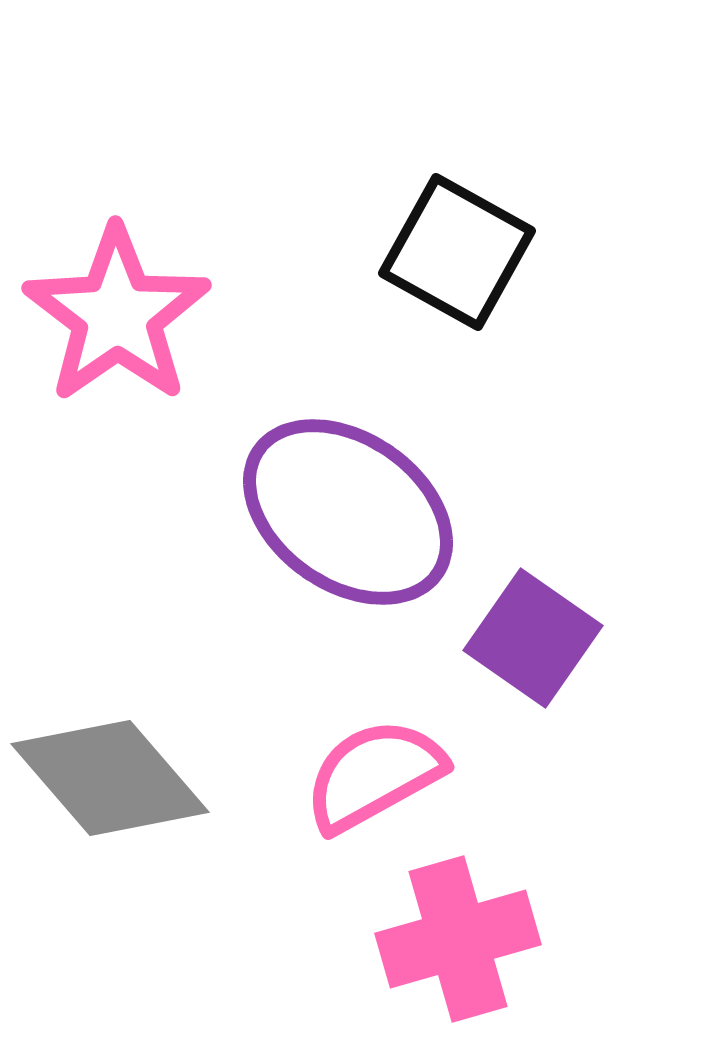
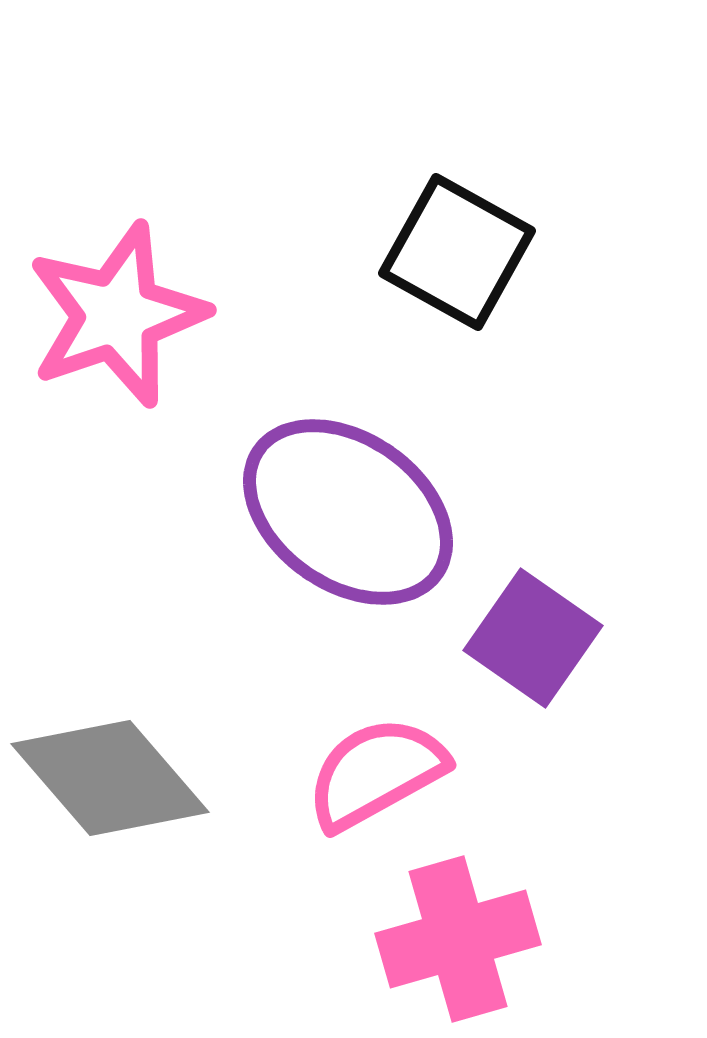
pink star: rotated 16 degrees clockwise
pink semicircle: moved 2 px right, 2 px up
